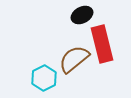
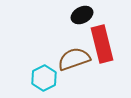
brown semicircle: rotated 20 degrees clockwise
